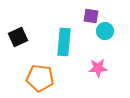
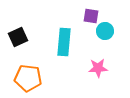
orange pentagon: moved 12 px left
